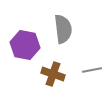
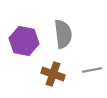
gray semicircle: moved 5 px down
purple hexagon: moved 1 px left, 4 px up
